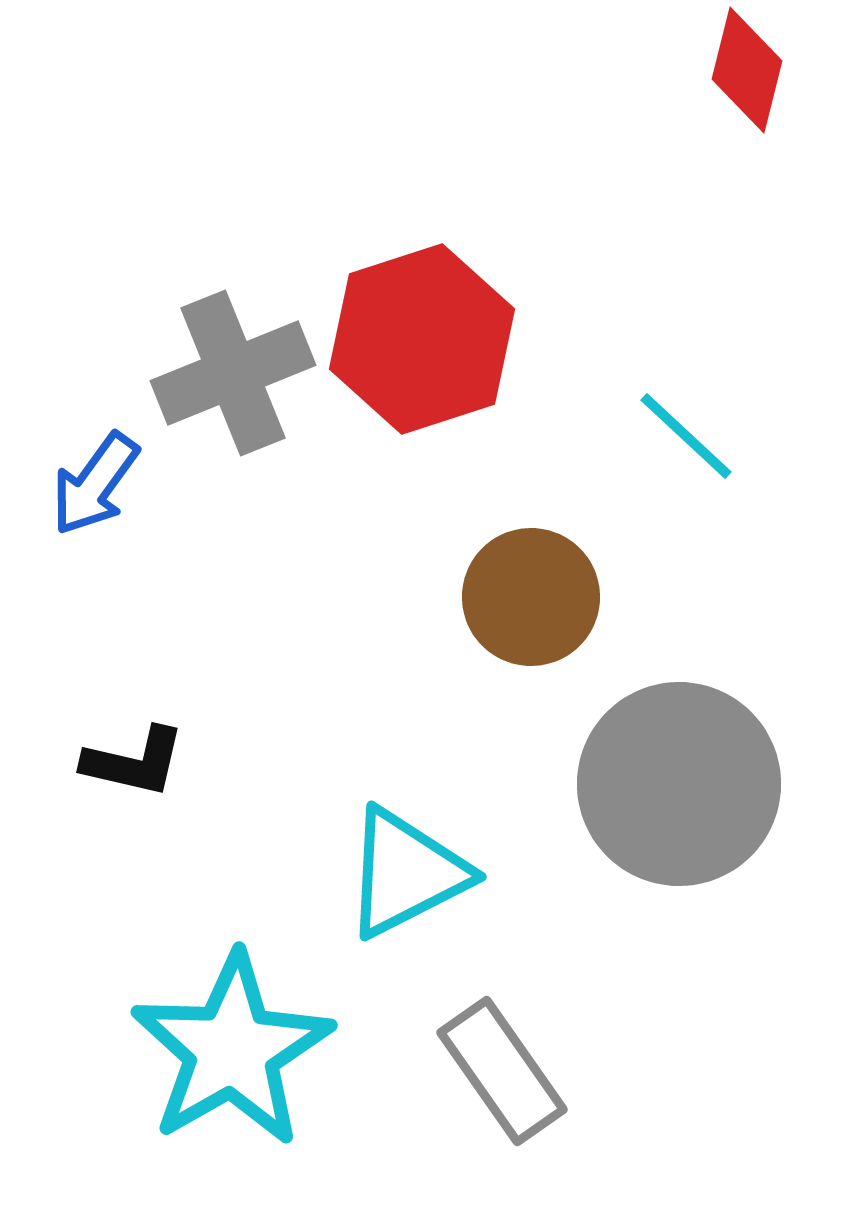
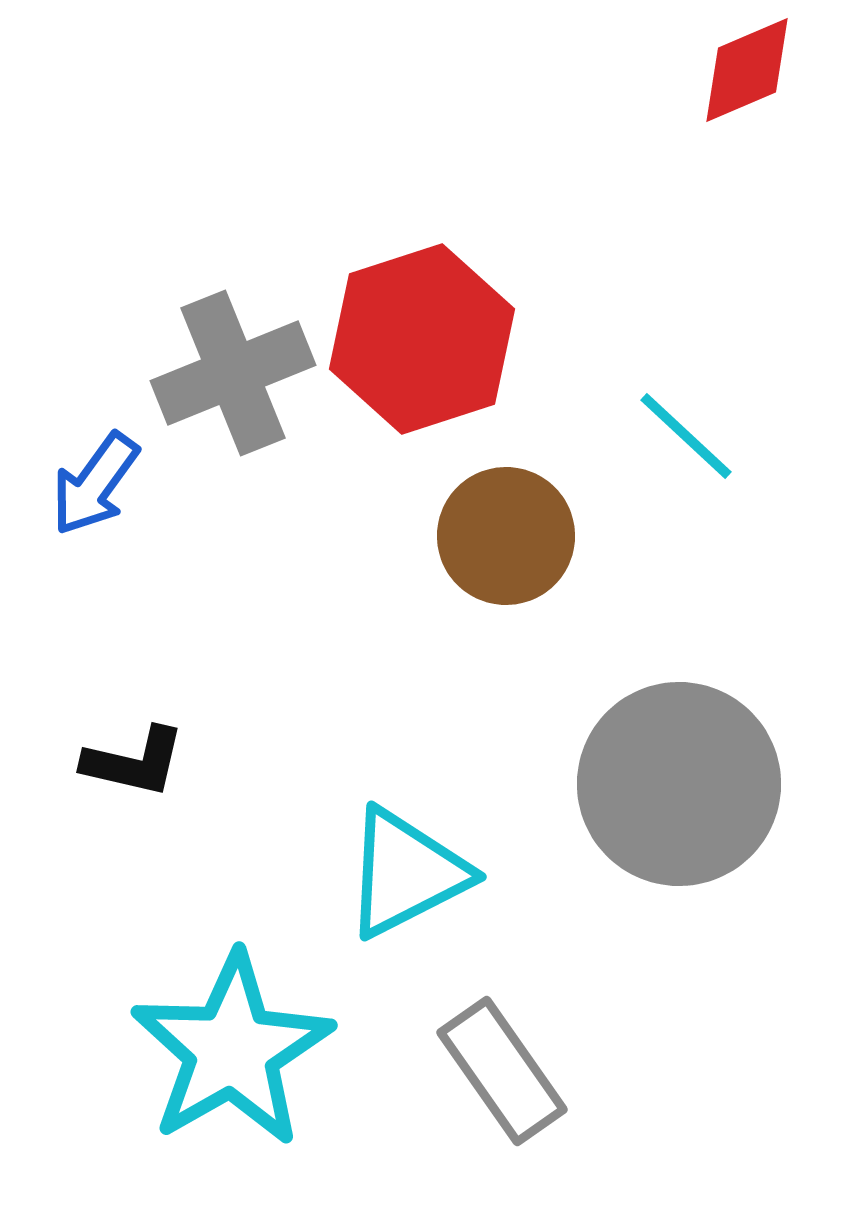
red diamond: rotated 53 degrees clockwise
brown circle: moved 25 px left, 61 px up
